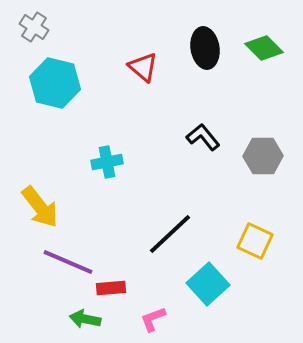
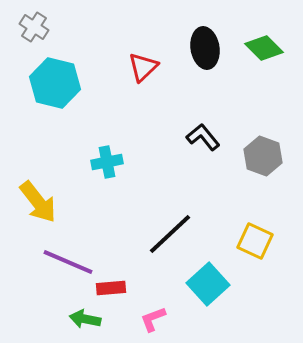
red triangle: rotated 36 degrees clockwise
gray hexagon: rotated 21 degrees clockwise
yellow arrow: moved 2 px left, 5 px up
